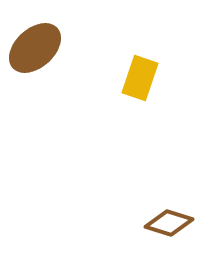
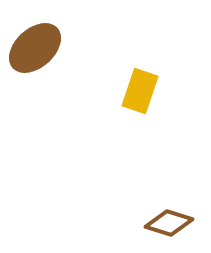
yellow rectangle: moved 13 px down
